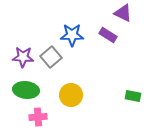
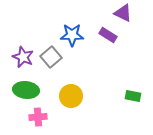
purple star: rotated 20 degrees clockwise
yellow circle: moved 1 px down
